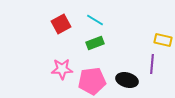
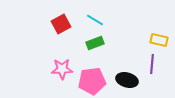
yellow rectangle: moved 4 px left
